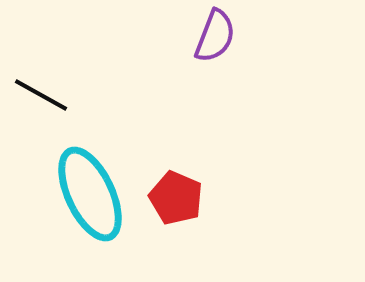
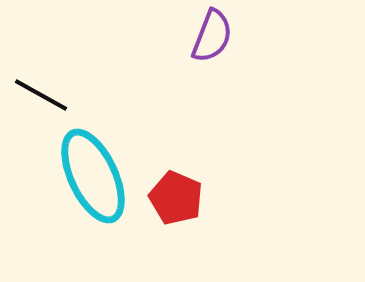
purple semicircle: moved 3 px left
cyan ellipse: moved 3 px right, 18 px up
